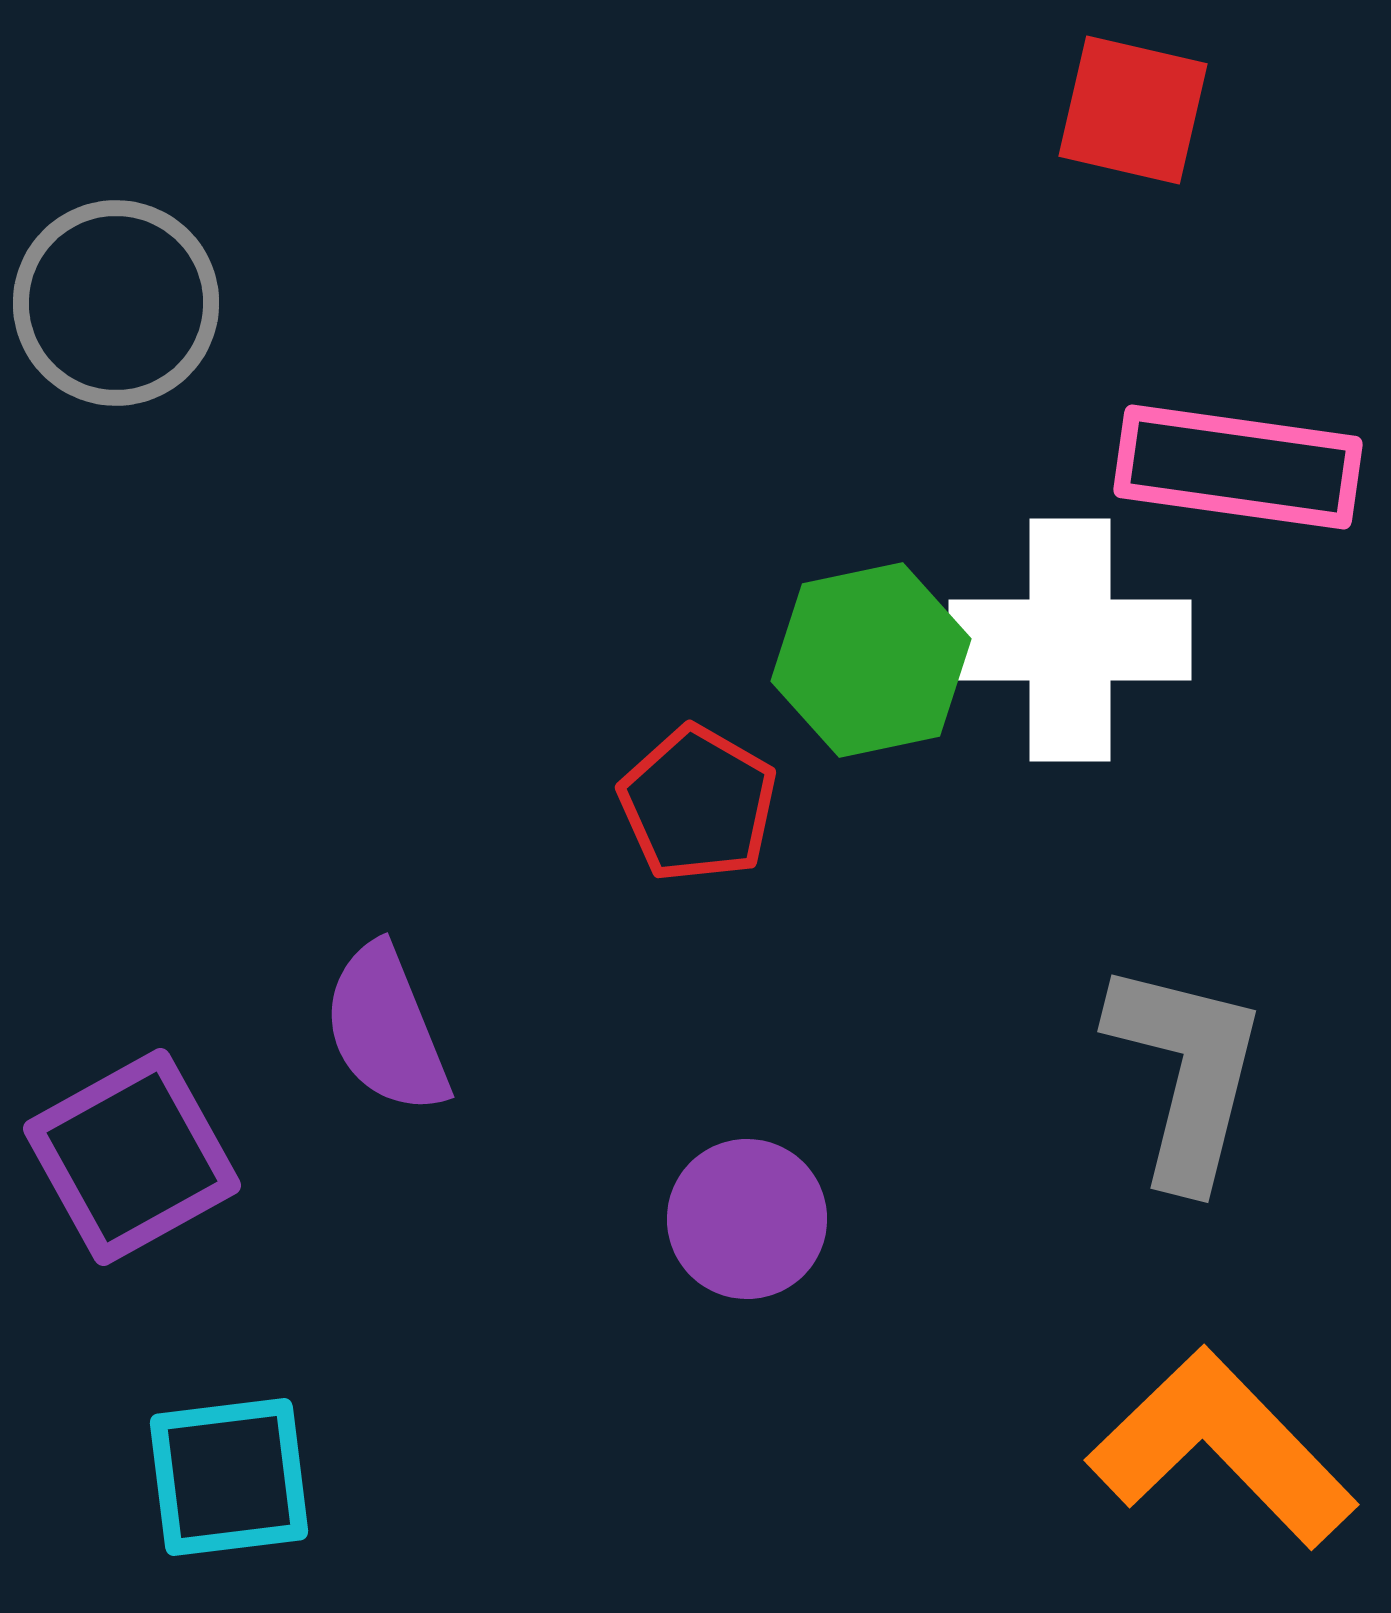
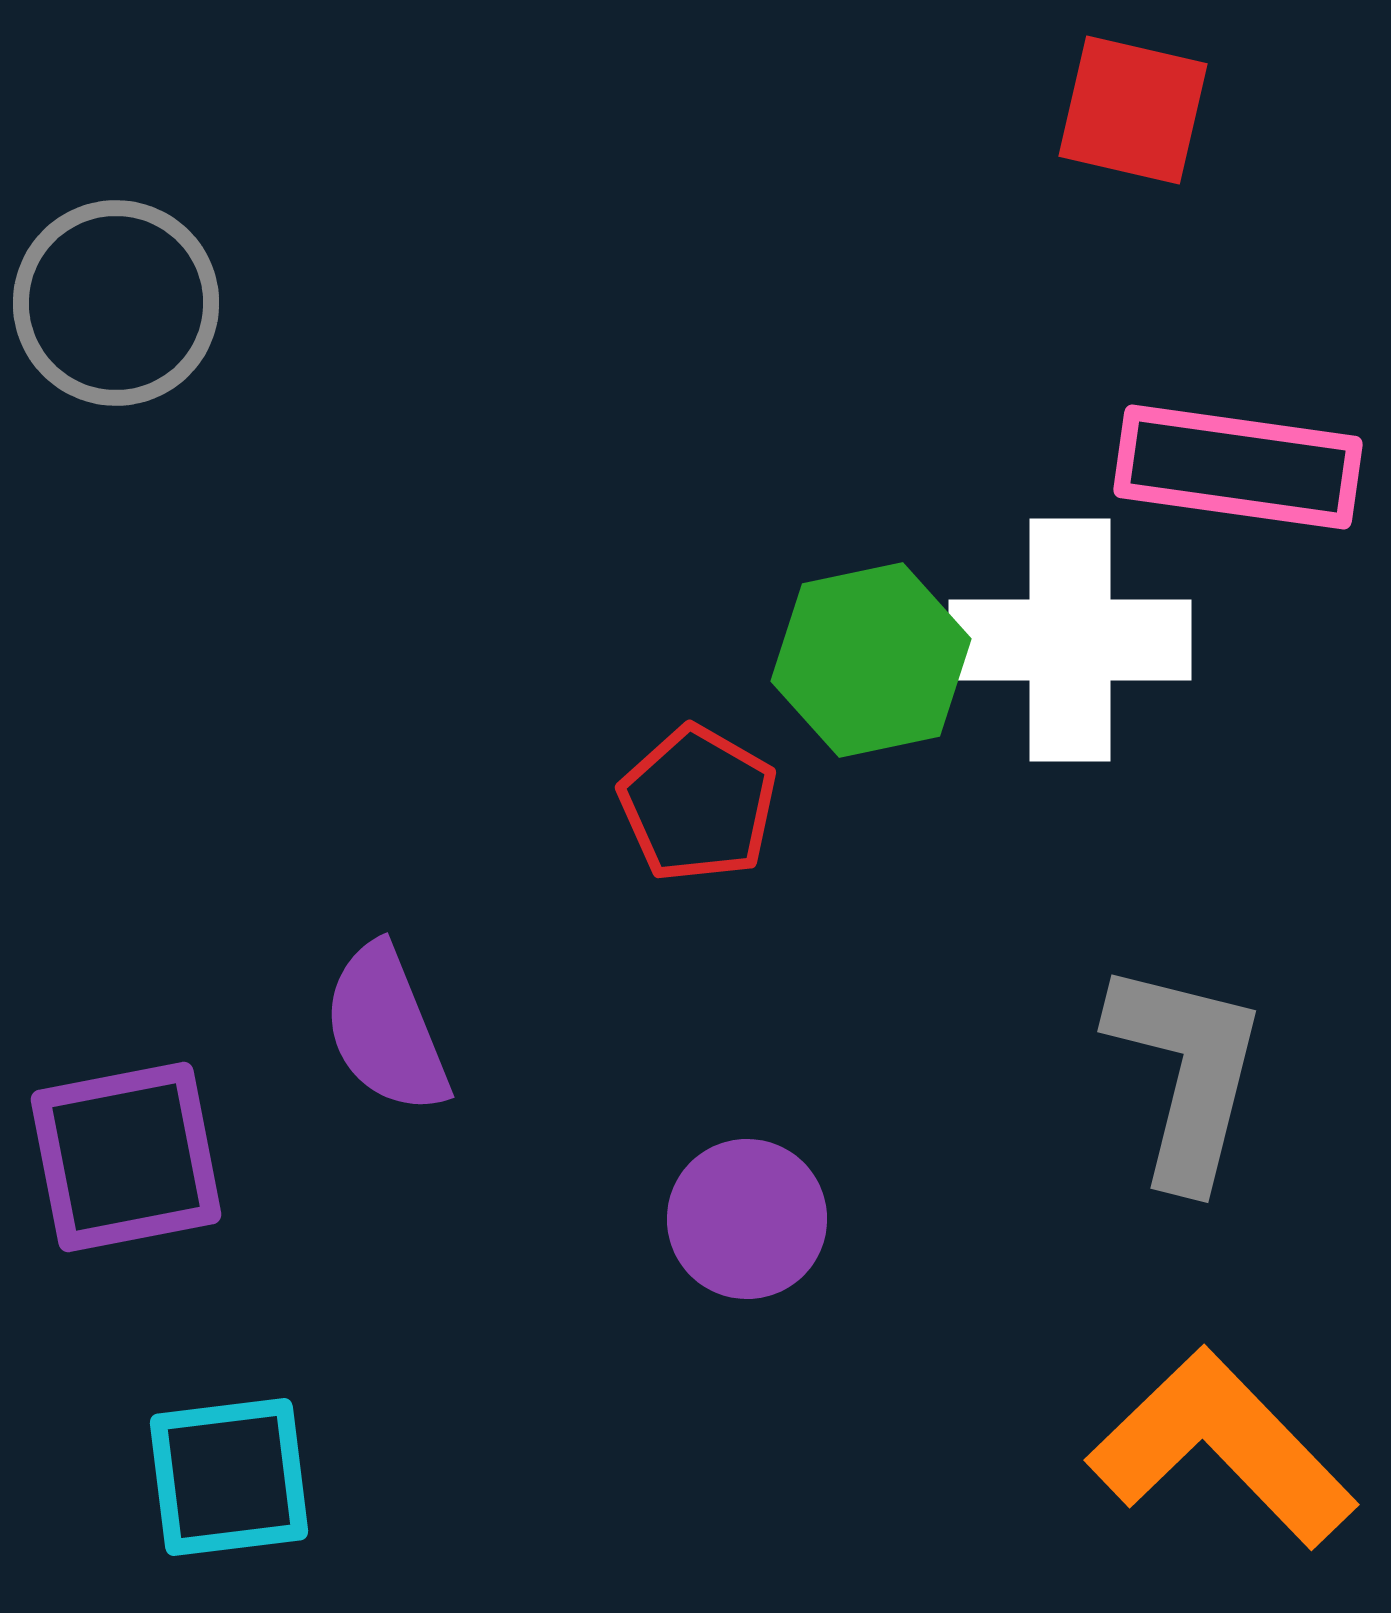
purple square: moved 6 px left; rotated 18 degrees clockwise
